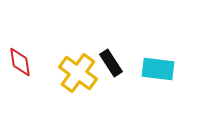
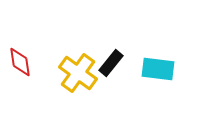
black rectangle: rotated 72 degrees clockwise
